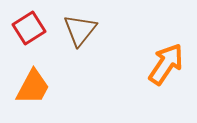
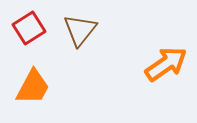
orange arrow: rotated 21 degrees clockwise
